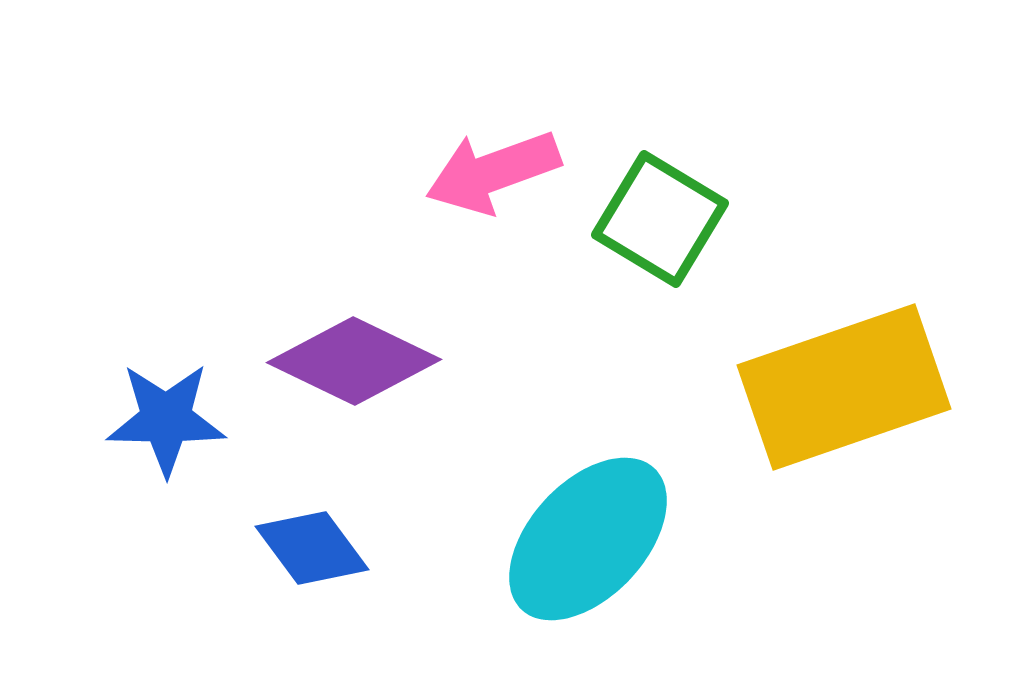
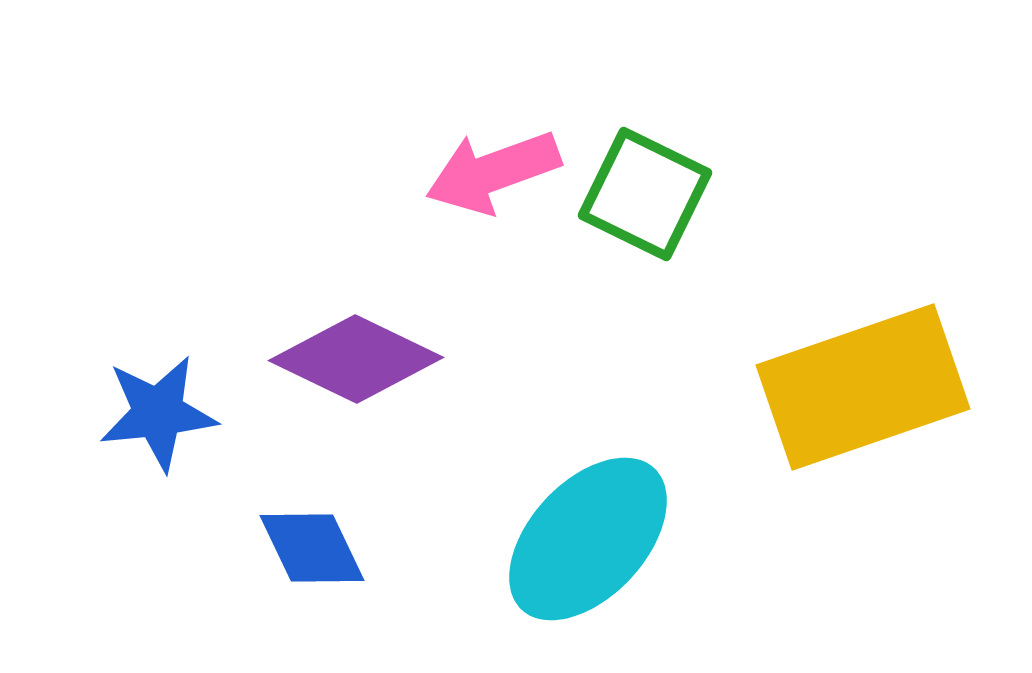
green square: moved 15 px left, 25 px up; rotated 5 degrees counterclockwise
purple diamond: moved 2 px right, 2 px up
yellow rectangle: moved 19 px right
blue star: moved 8 px left, 6 px up; rotated 7 degrees counterclockwise
blue diamond: rotated 11 degrees clockwise
